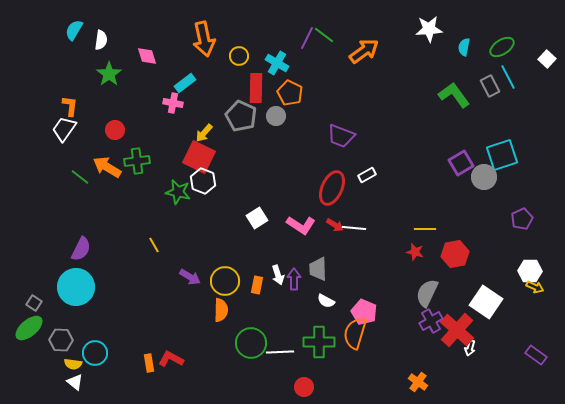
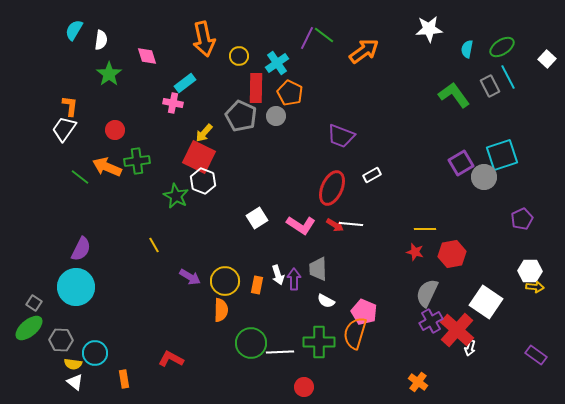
cyan semicircle at (464, 47): moved 3 px right, 2 px down
cyan cross at (277, 63): rotated 25 degrees clockwise
orange arrow at (107, 167): rotated 8 degrees counterclockwise
white rectangle at (367, 175): moved 5 px right
green star at (178, 192): moved 2 px left, 4 px down; rotated 15 degrees clockwise
white line at (354, 228): moved 3 px left, 4 px up
red hexagon at (455, 254): moved 3 px left
yellow arrow at (535, 287): rotated 18 degrees counterclockwise
orange rectangle at (149, 363): moved 25 px left, 16 px down
